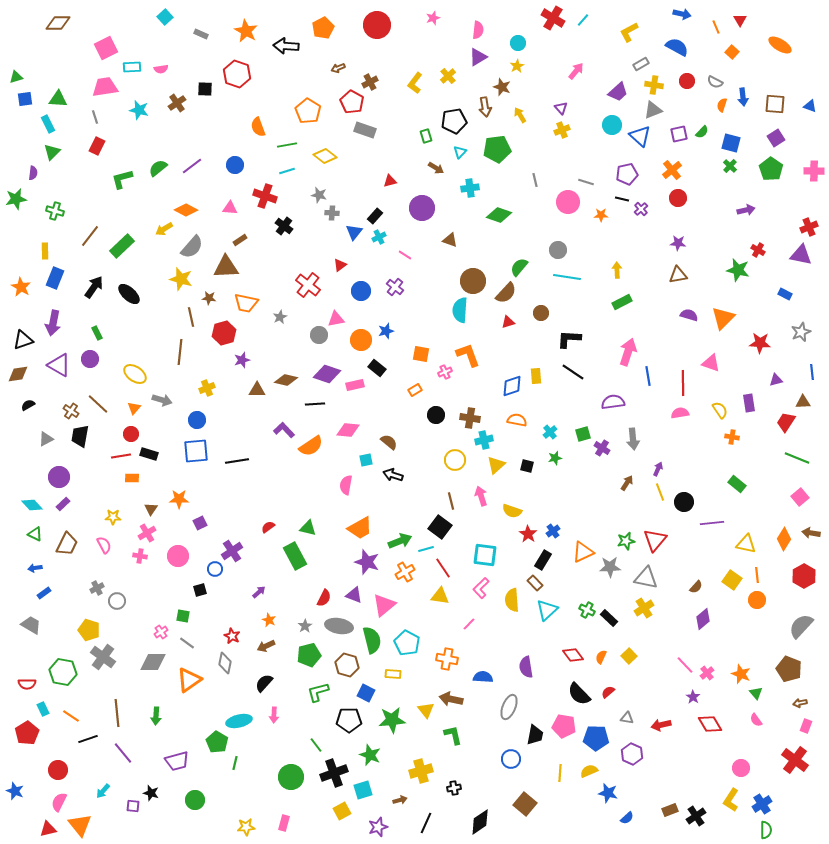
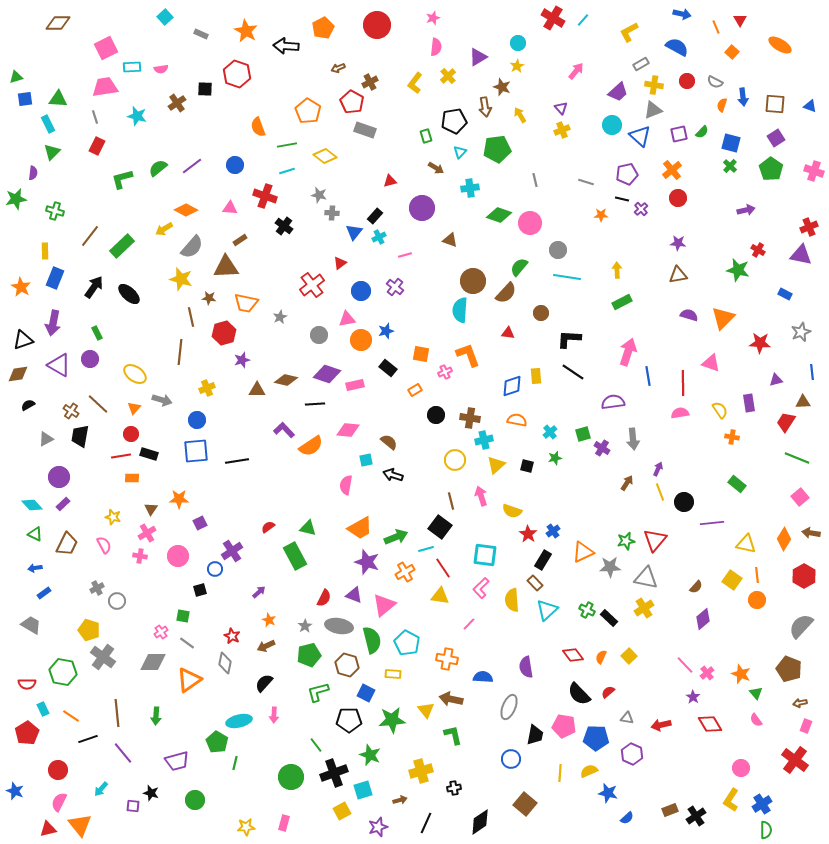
pink semicircle at (478, 30): moved 42 px left, 17 px down
cyan star at (139, 110): moved 2 px left, 6 px down
pink cross at (814, 171): rotated 18 degrees clockwise
pink circle at (568, 202): moved 38 px left, 21 px down
pink line at (405, 255): rotated 48 degrees counterclockwise
red triangle at (340, 265): moved 2 px up
red cross at (308, 285): moved 4 px right; rotated 15 degrees clockwise
pink triangle at (336, 319): moved 11 px right
red triangle at (508, 322): moved 11 px down; rotated 24 degrees clockwise
black rectangle at (377, 368): moved 11 px right
yellow star at (113, 517): rotated 14 degrees clockwise
green arrow at (400, 541): moved 4 px left, 4 px up
cyan arrow at (103, 791): moved 2 px left, 2 px up
